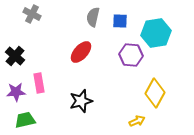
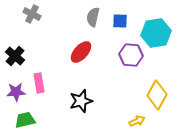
yellow diamond: moved 2 px right, 2 px down
